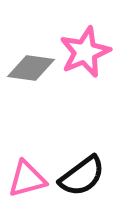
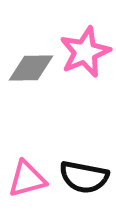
gray diamond: rotated 9 degrees counterclockwise
black semicircle: moved 2 px right, 1 px down; rotated 48 degrees clockwise
